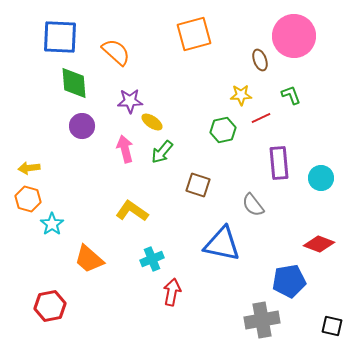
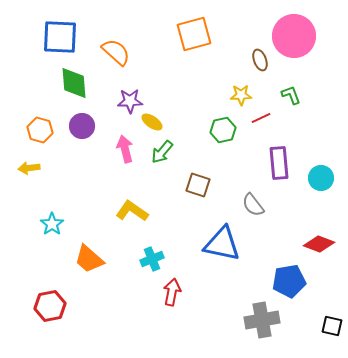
orange hexagon: moved 12 px right, 69 px up
